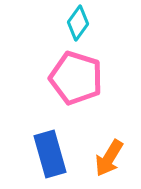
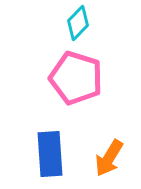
cyan diamond: rotated 8 degrees clockwise
blue rectangle: rotated 12 degrees clockwise
